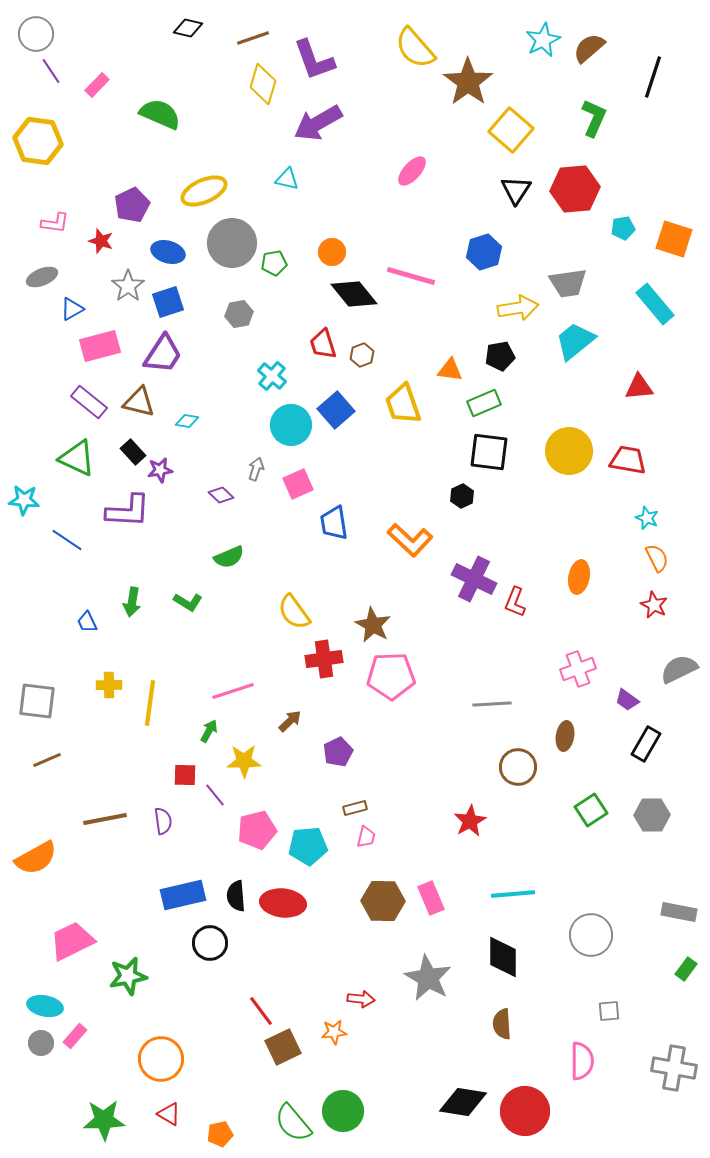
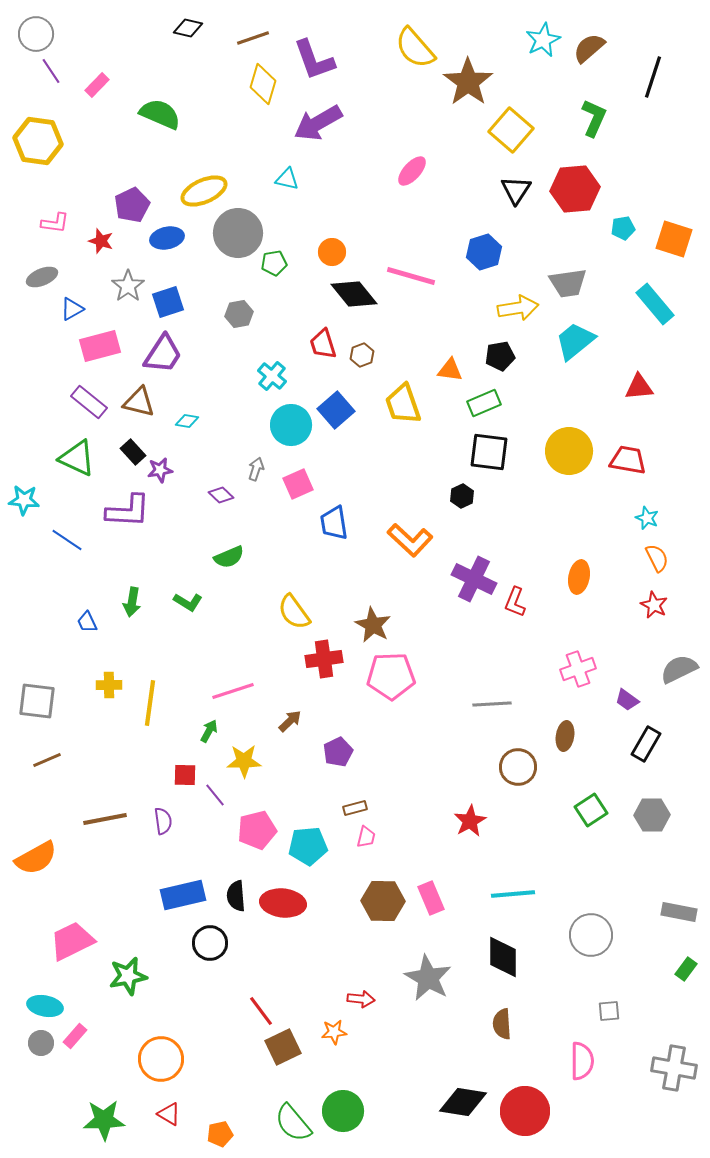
gray circle at (232, 243): moved 6 px right, 10 px up
blue ellipse at (168, 252): moved 1 px left, 14 px up; rotated 28 degrees counterclockwise
